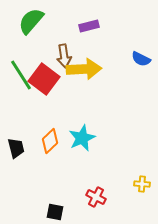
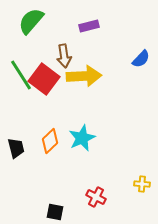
blue semicircle: rotated 72 degrees counterclockwise
yellow arrow: moved 7 px down
